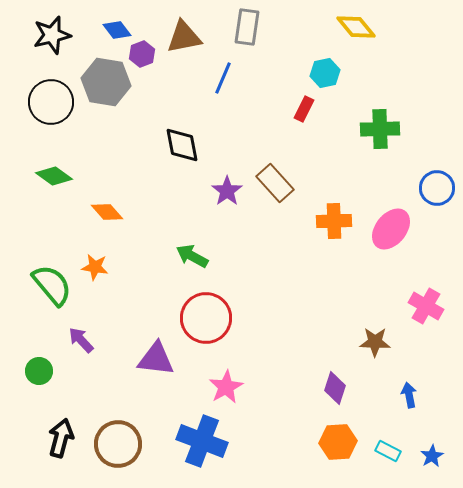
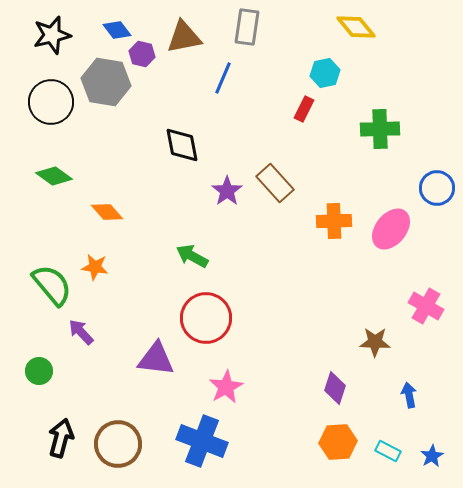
purple hexagon: rotated 25 degrees counterclockwise
purple arrow: moved 8 px up
